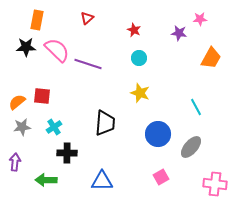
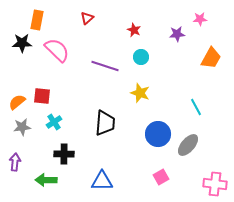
purple star: moved 2 px left, 1 px down; rotated 14 degrees counterclockwise
black star: moved 4 px left, 4 px up
cyan circle: moved 2 px right, 1 px up
purple line: moved 17 px right, 2 px down
cyan cross: moved 5 px up
gray ellipse: moved 3 px left, 2 px up
black cross: moved 3 px left, 1 px down
